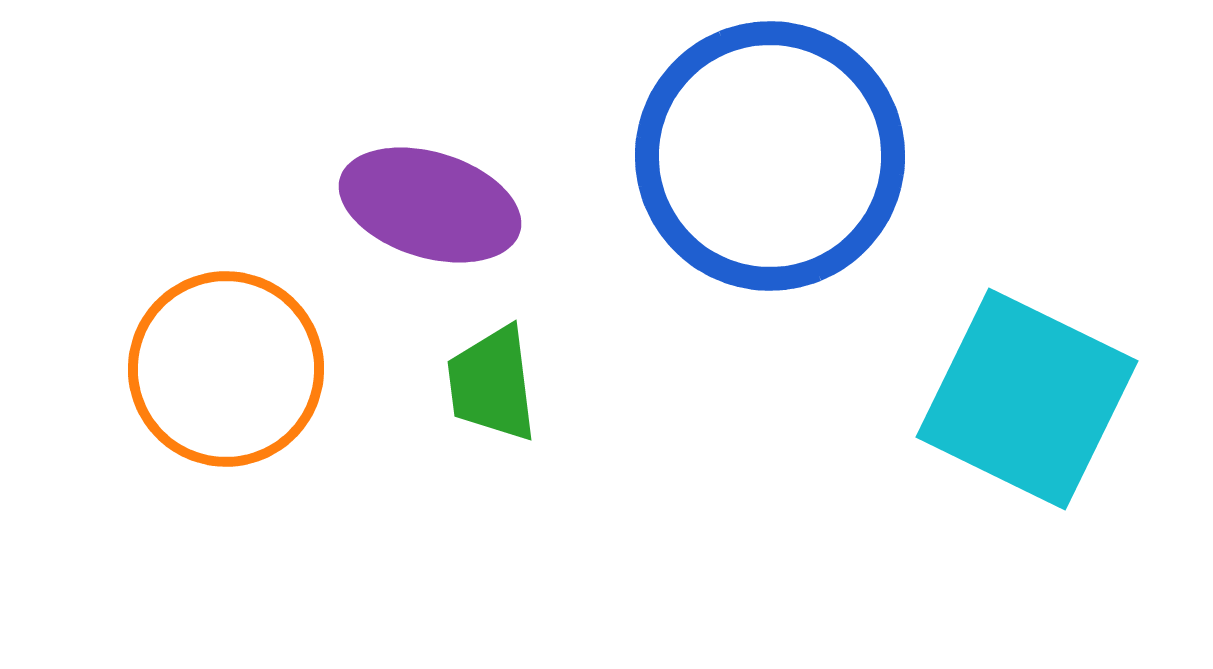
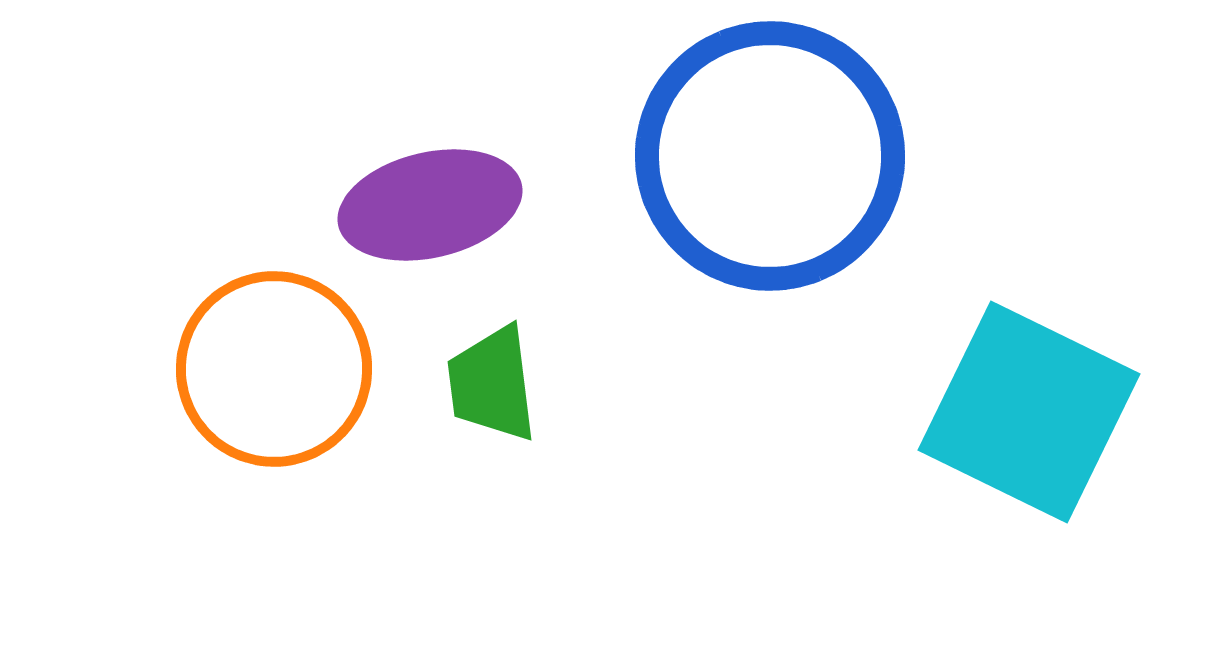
purple ellipse: rotated 30 degrees counterclockwise
orange circle: moved 48 px right
cyan square: moved 2 px right, 13 px down
